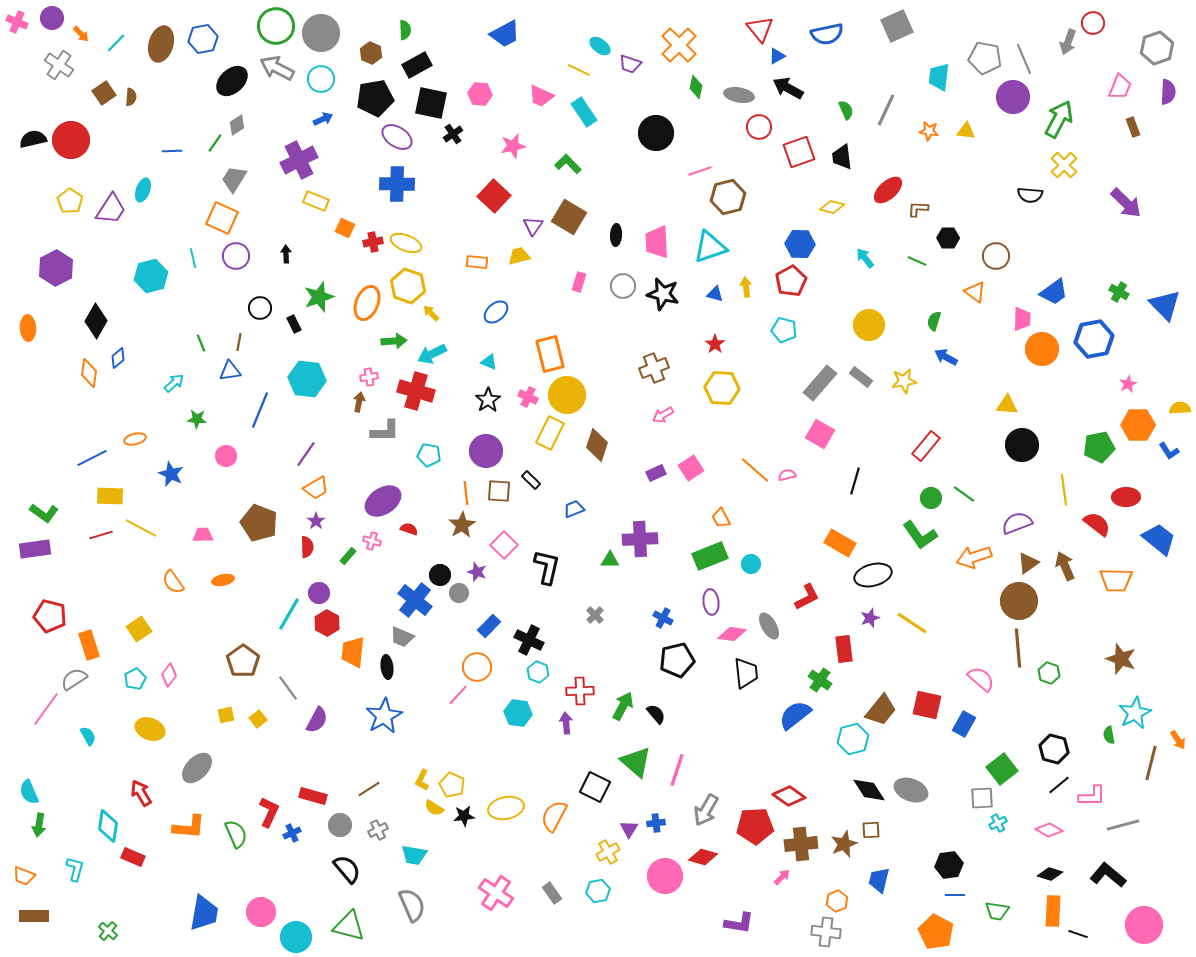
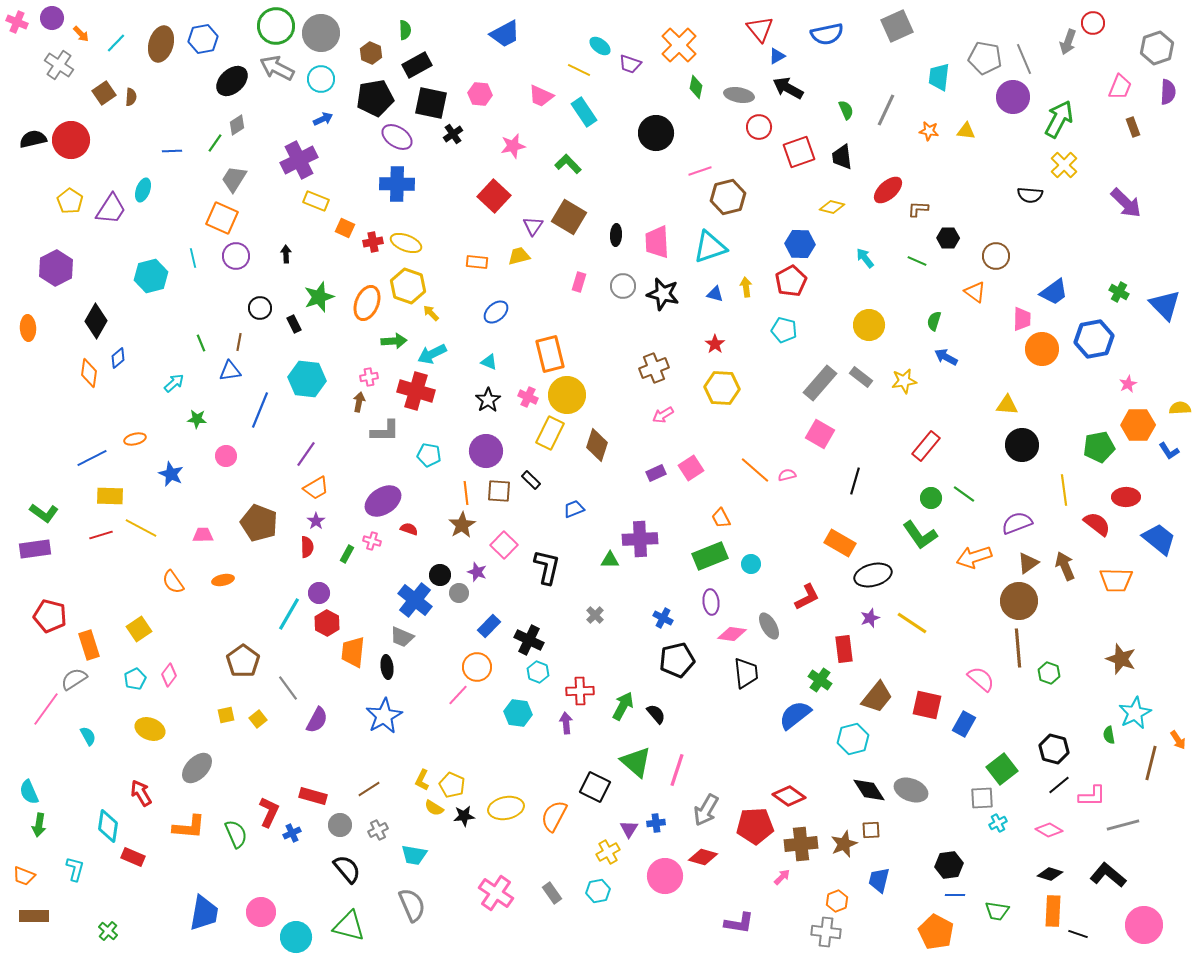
green rectangle at (348, 556): moved 1 px left, 2 px up; rotated 12 degrees counterclockwise
brown trapezoid at (881, 710): moved 4 px left, 13 px up
